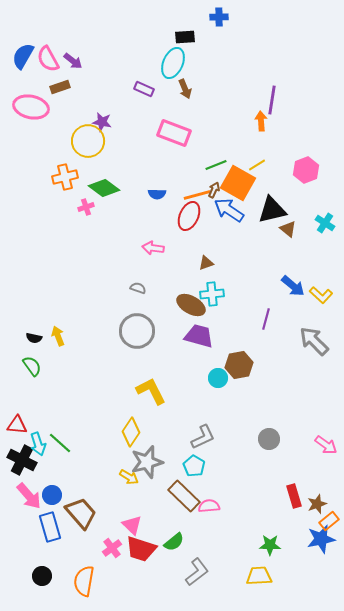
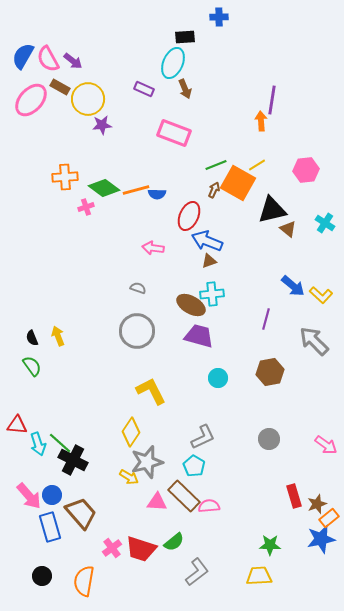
brown rectangle at (60, 87): rotated 48 degrees clockwise
pink ellipse at (31, 107): moved 7 px up; rotated 60 degrees counterclockwise
purple star at (102, 122): moved 3 px down; rotated 18 degrees counterclockwise
yellow circle at (88, 141): moved 42 px up
pink hexagon at (306, 170): rotated 15 degrees clockwise
orange cross at (65, 177): rotated 10 degrees clockwise
orange line at (197, 195): moved 61 px left, 5 px up
blue arrow at (229, 210): moved 22 px left, 31 px down; rotated 12 degrees counterclockwise
brown triangle at (206, 263): moved 3 px right, 2 px up
black semicircle at (34, 338): moved 2 px left; rotated 56 degrees clockwise
brown hexagon at (239, 365): moved 31 px right, 7 px down
black cross at (22, 460): moved 51 px right
orange rectangle at (329, 521): moved 3 px up
pink triangle at (132, 525): moved 25 px right, 23 px up; rotated 40 degrees counterclockwise
